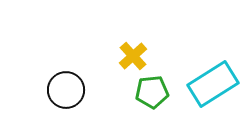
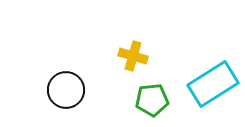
yellow cross: rotated 32 degrees counterclockwise
green pentagon: moved 8 px down
